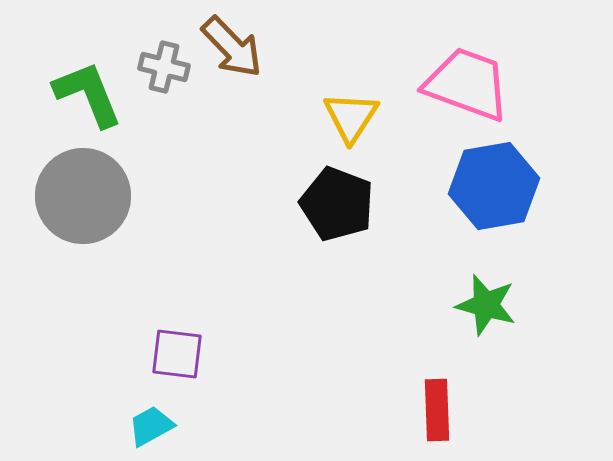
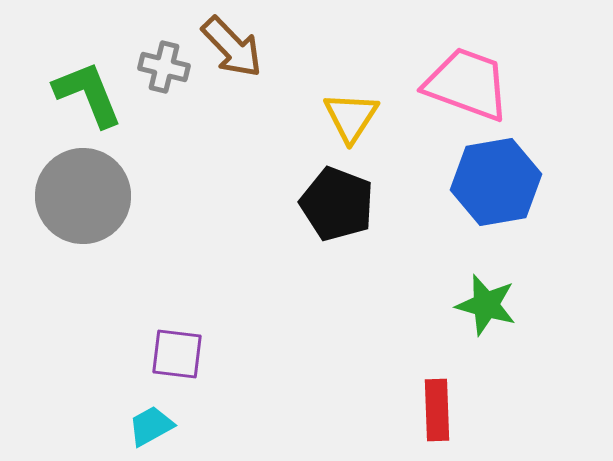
blue hexagon: moved 2 px right, 4 px up
